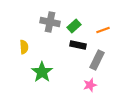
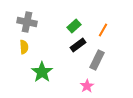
gray cross: moved 23 px left
orange line: rotated 40 degrees counterclockwise
black rectangle: rotated 49 degrees counterclockwise
pink star: moved 3 px left, 1 px down; rotated 16 degrees counterclockwise
